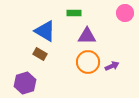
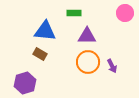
blue triangle: rotated 25 degrees counterclockwise
purple arrow: rotated 88 degrees clockwise
